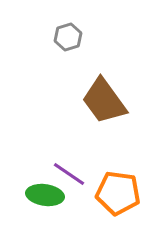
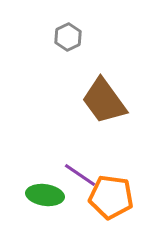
gray hexagon: rotated 8 degrees counterclockwise
purple line: moved 11 px right, 1 px down
orange pentagon: moved 7 px left, 4 px down
